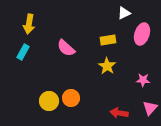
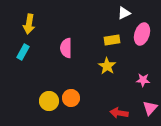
yellow rectangle: moved 4 px right
pink semicircle: rotated 48 degrees clockwise
